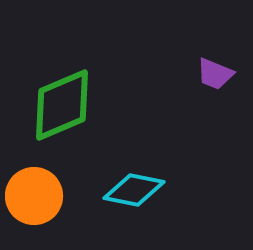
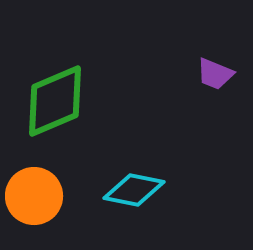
green diamond: moved 7 px left, 4 px up
